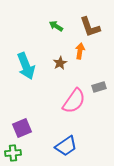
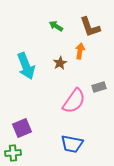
blue trapezoid: moved 6 px right, 2 px up; rotated 45 degrees clockwise
